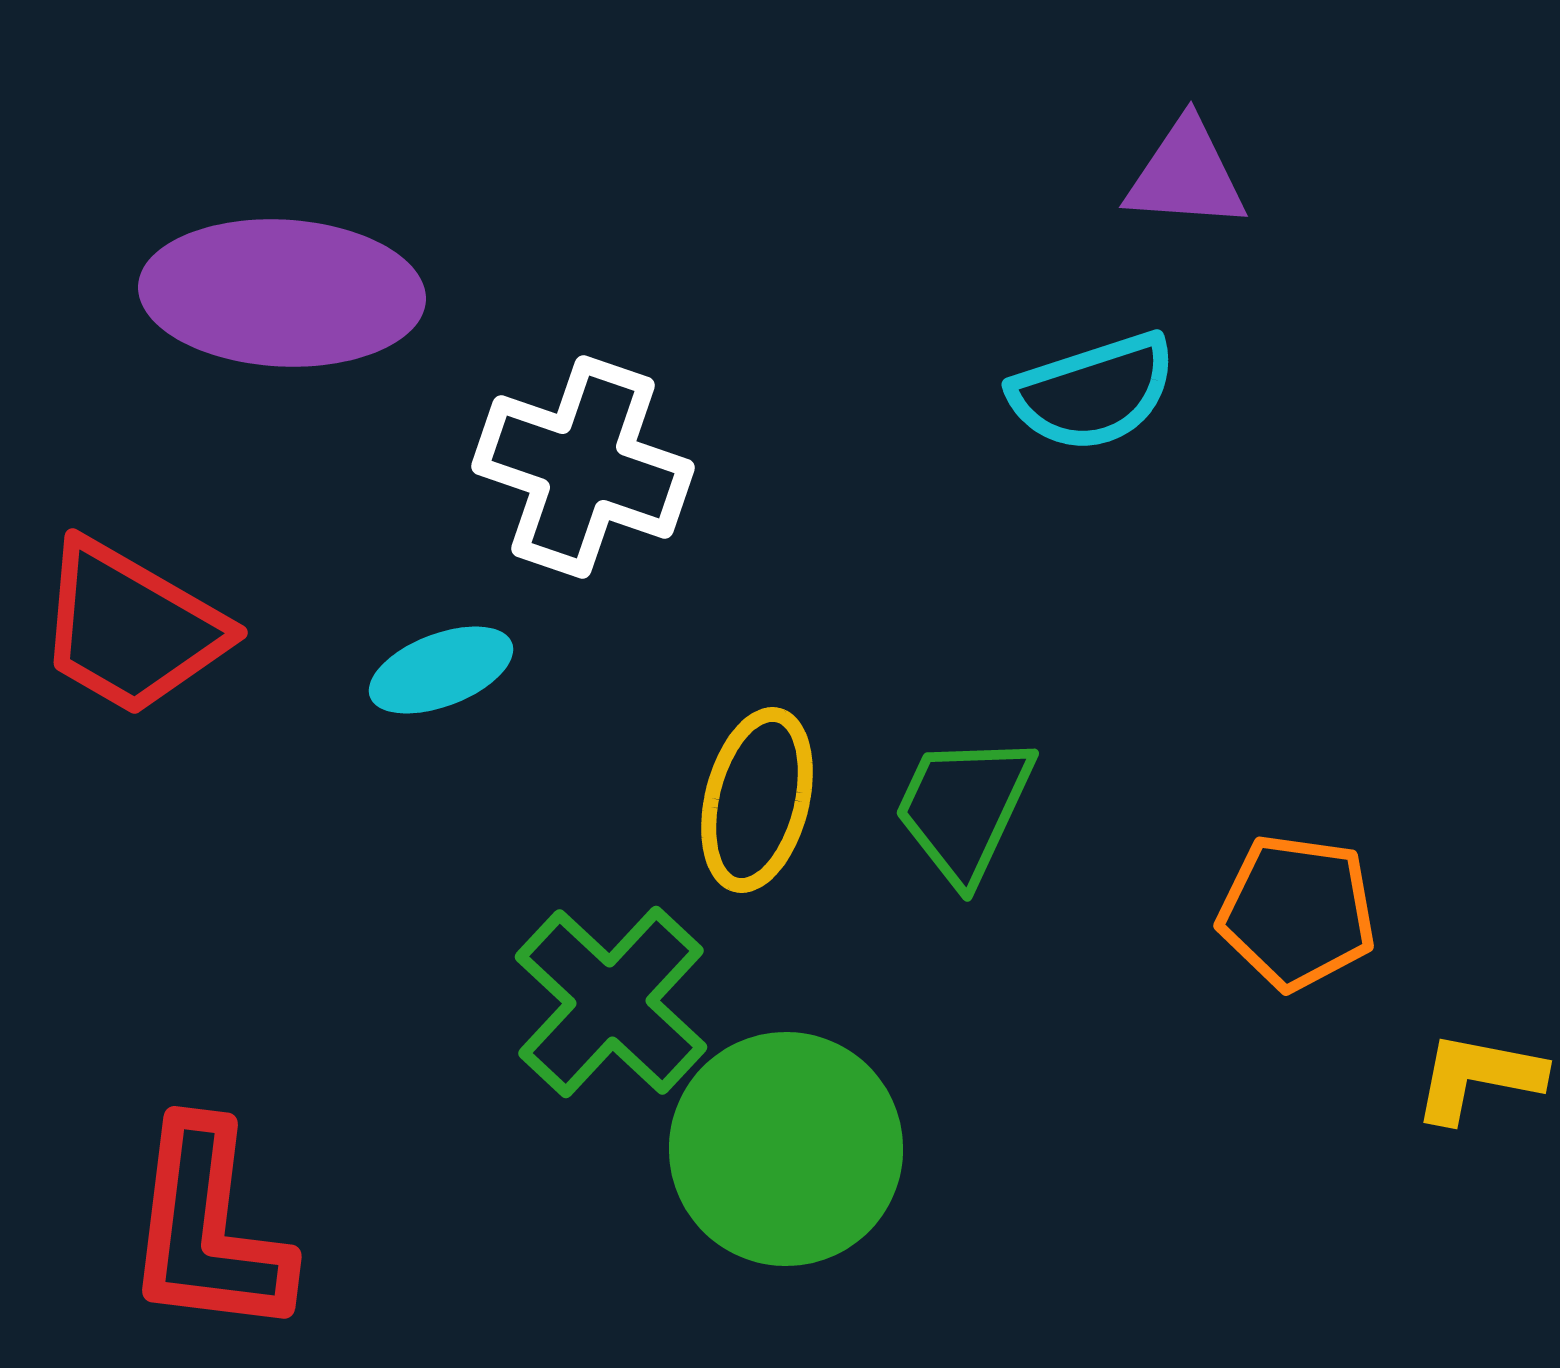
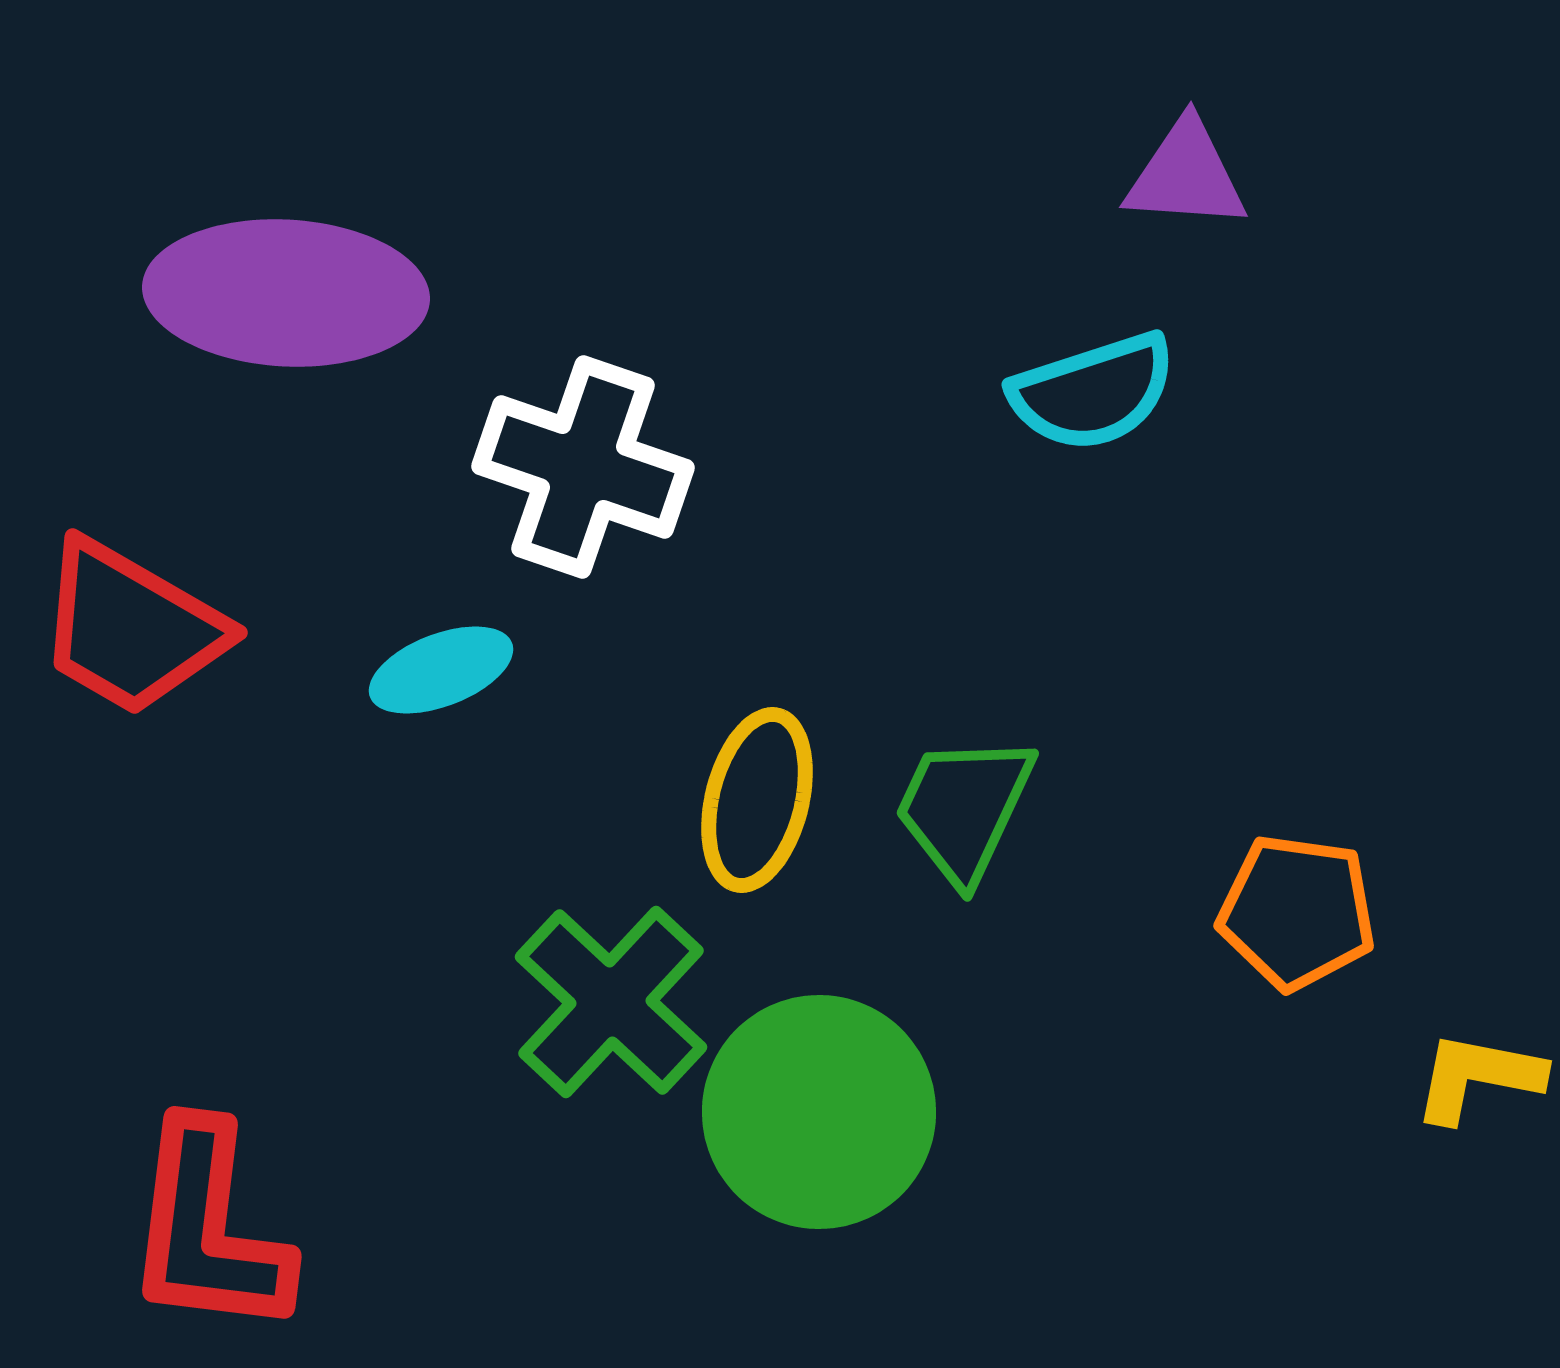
purple ellipse: moved 4 px right
green circle: moved 33 px right, 37 px up
